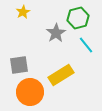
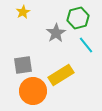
gray square: moved 4 px right
orange circle: moved 3 px right, 1 px up
